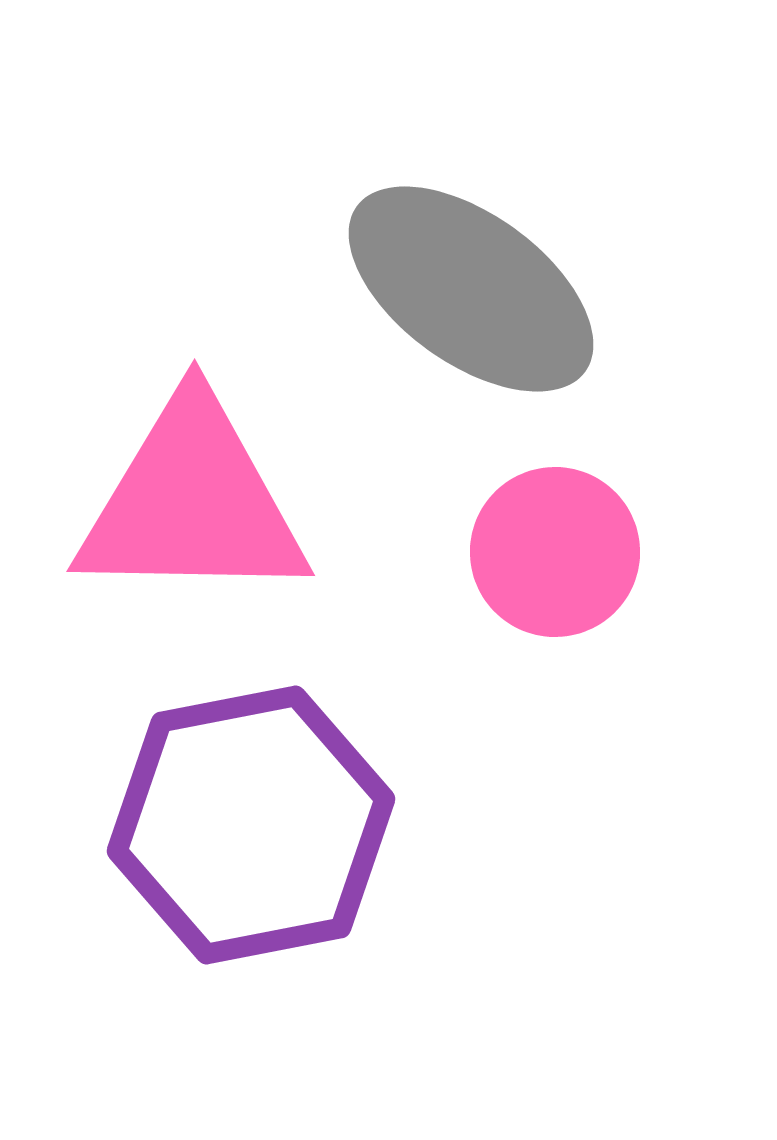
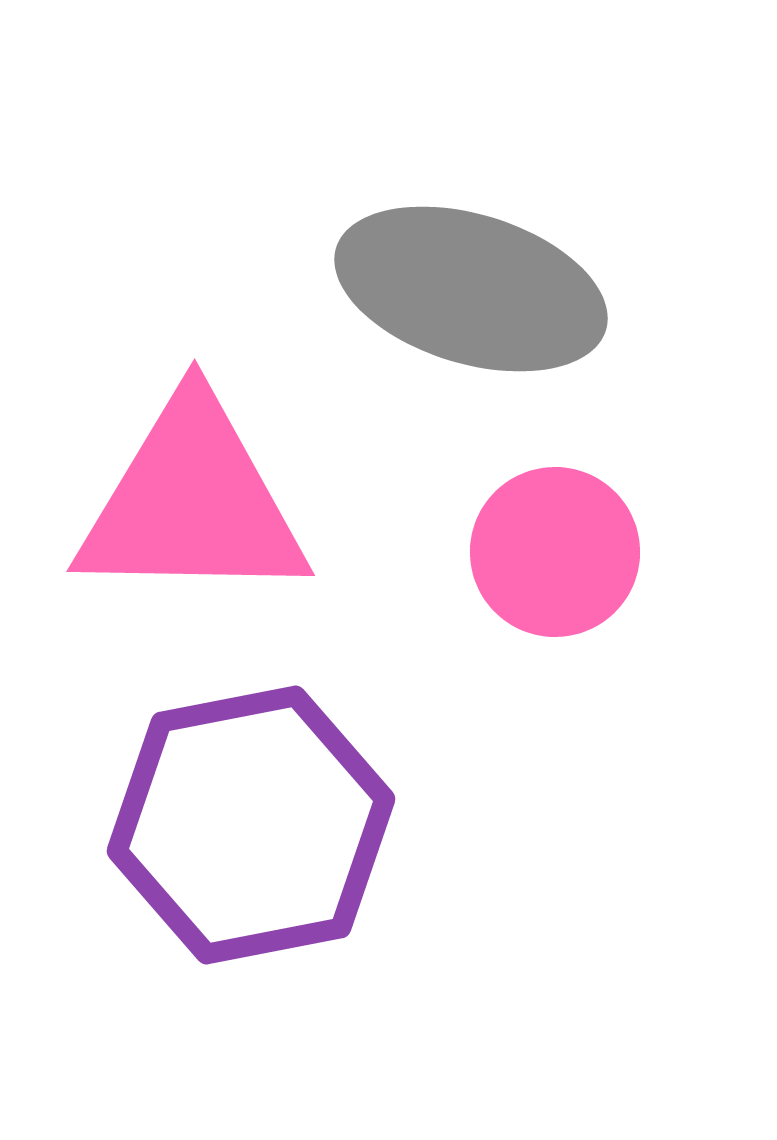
gray ellipse: rotated 19 degrees counterclockwise
